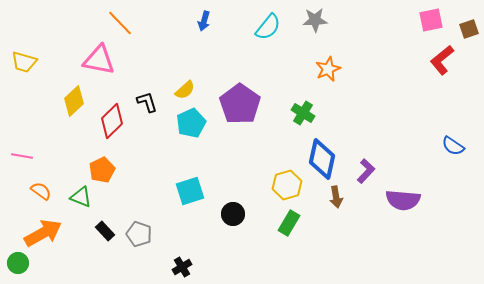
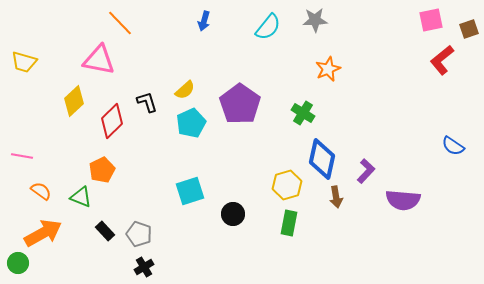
green rectangle: rotated 20 degrees counterclockwise
black cross: moved 38 px left
